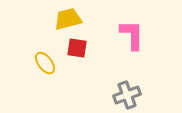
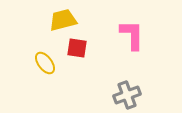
yellow trapezoid: moved 5 px left, 1 px down
